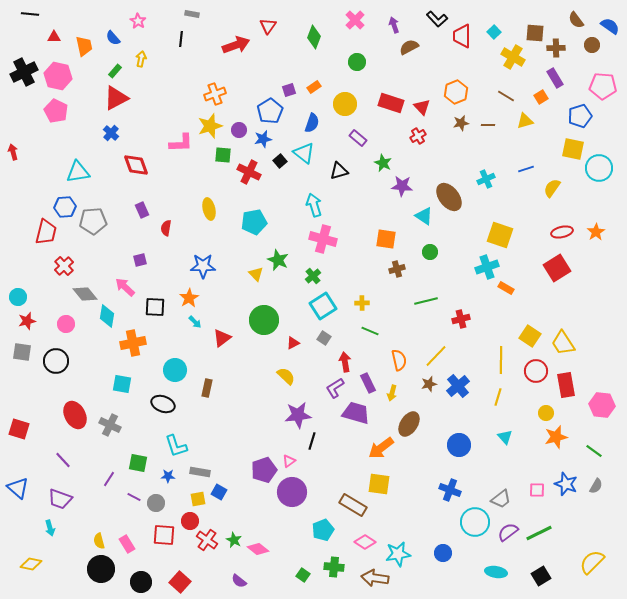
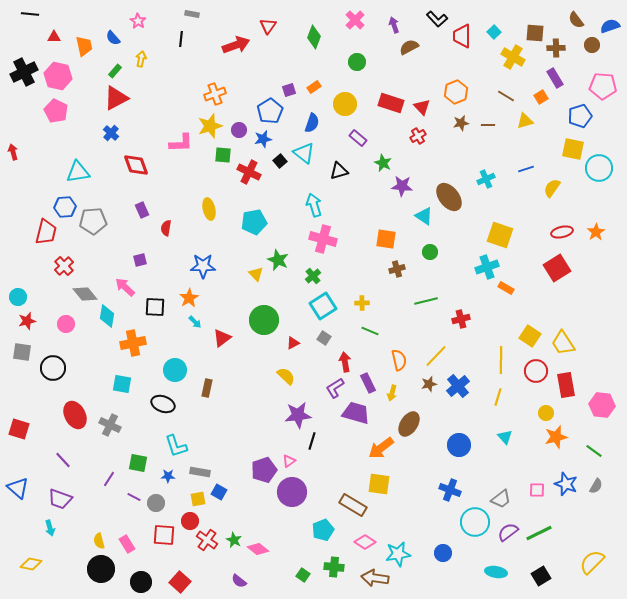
blue semicircle at (610, 26): rotated 54 degrees counterclockwise
black circle at (56, 361): moved 3 px left, 7 px down
